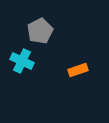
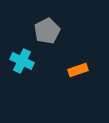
gray pentagon: moved 7 px right
